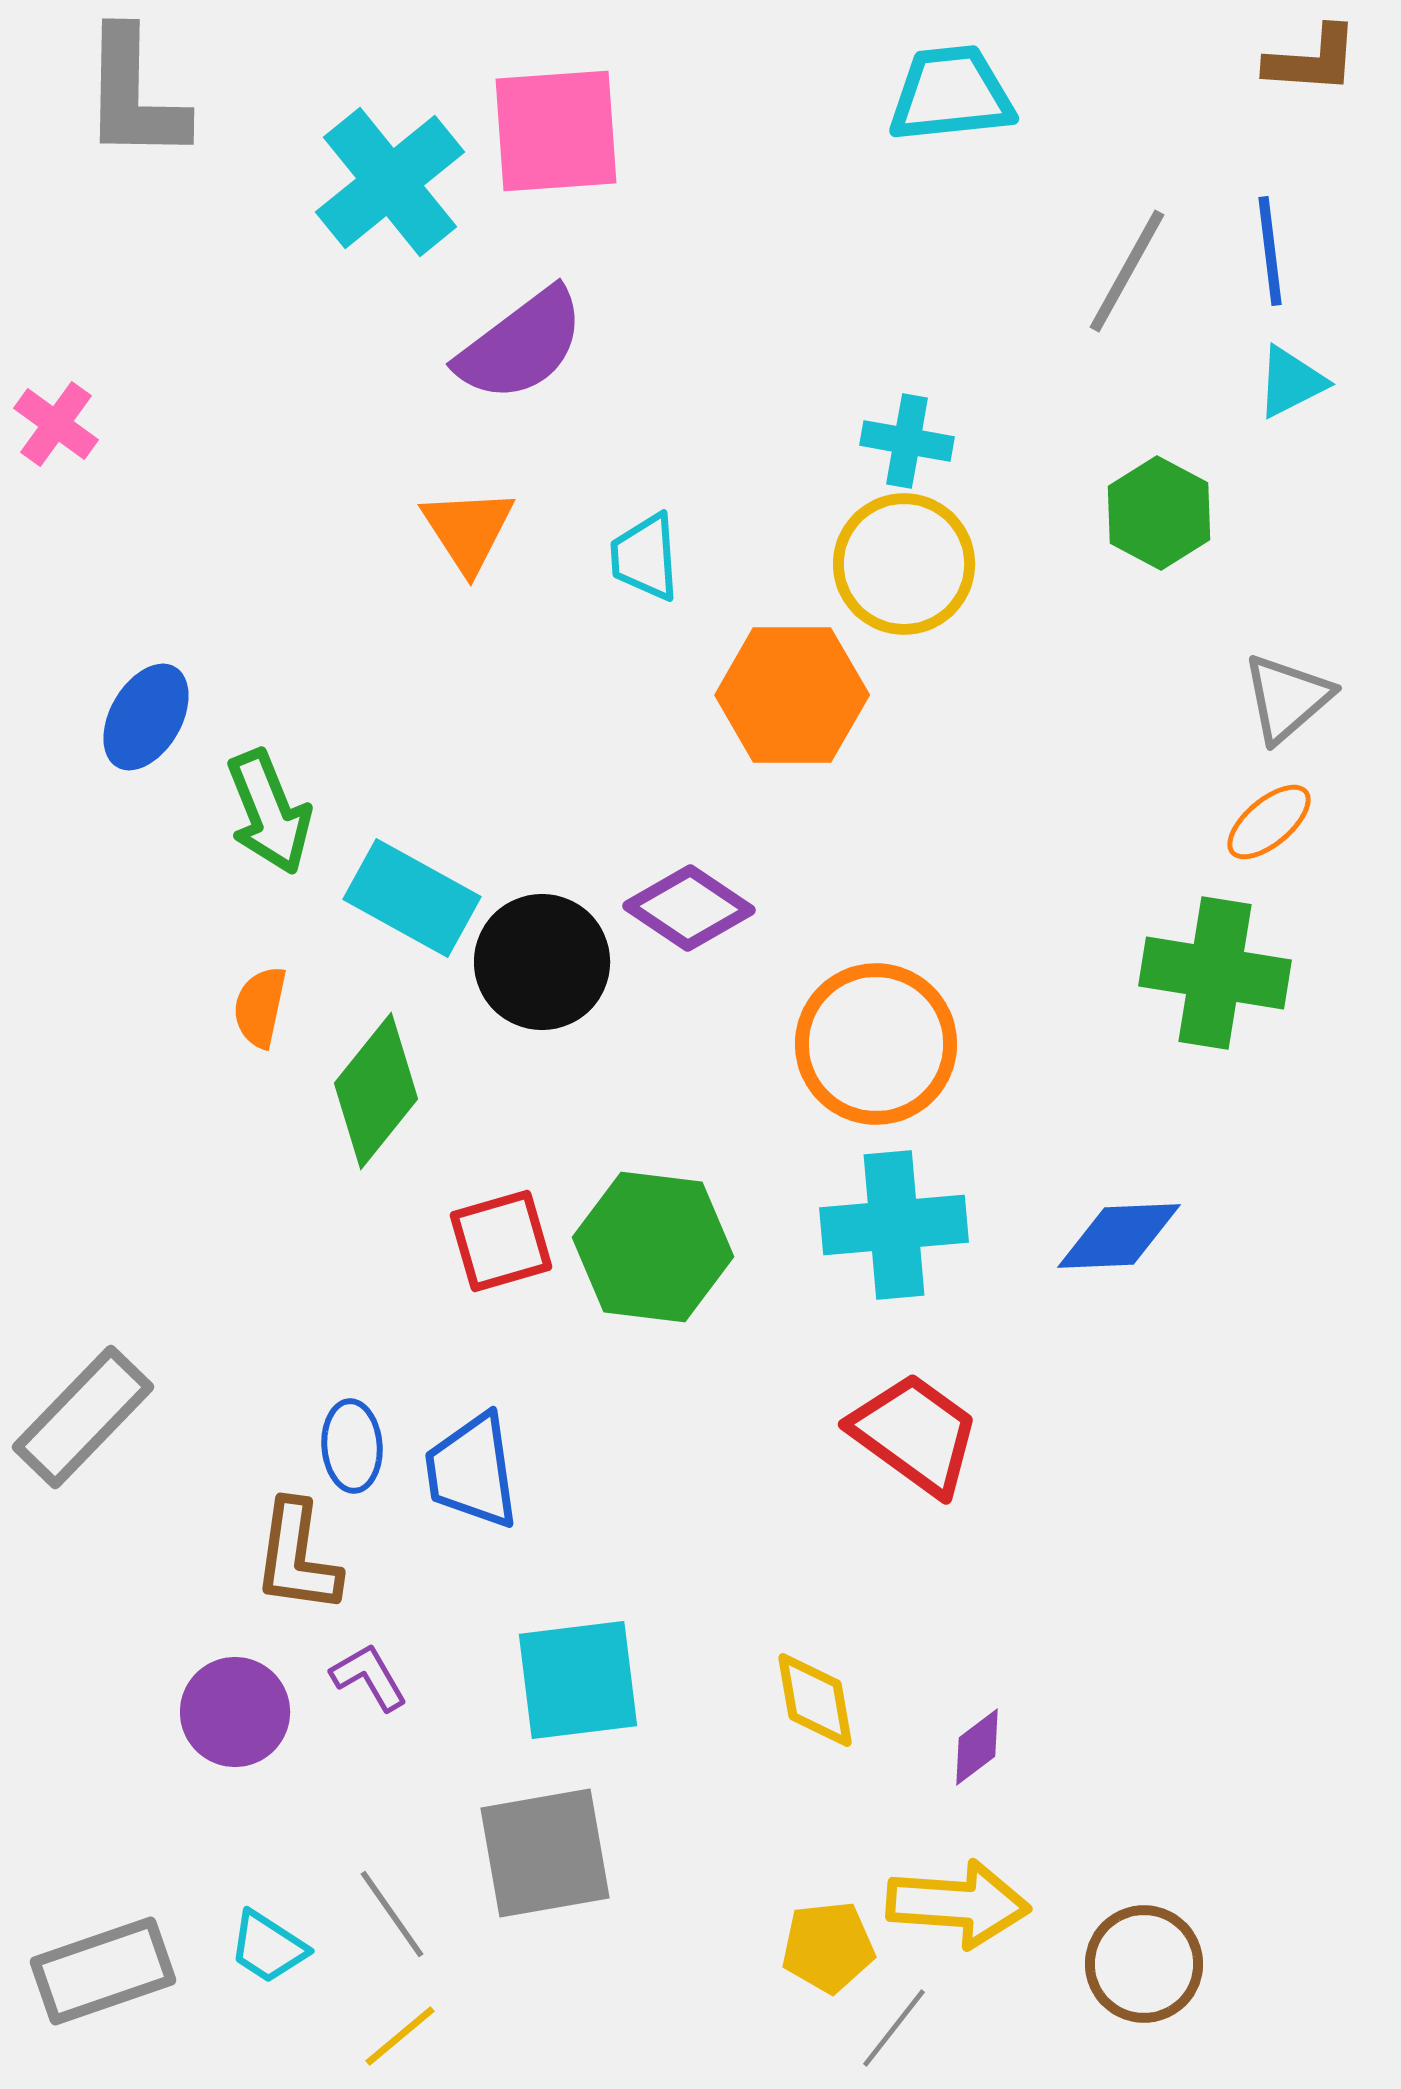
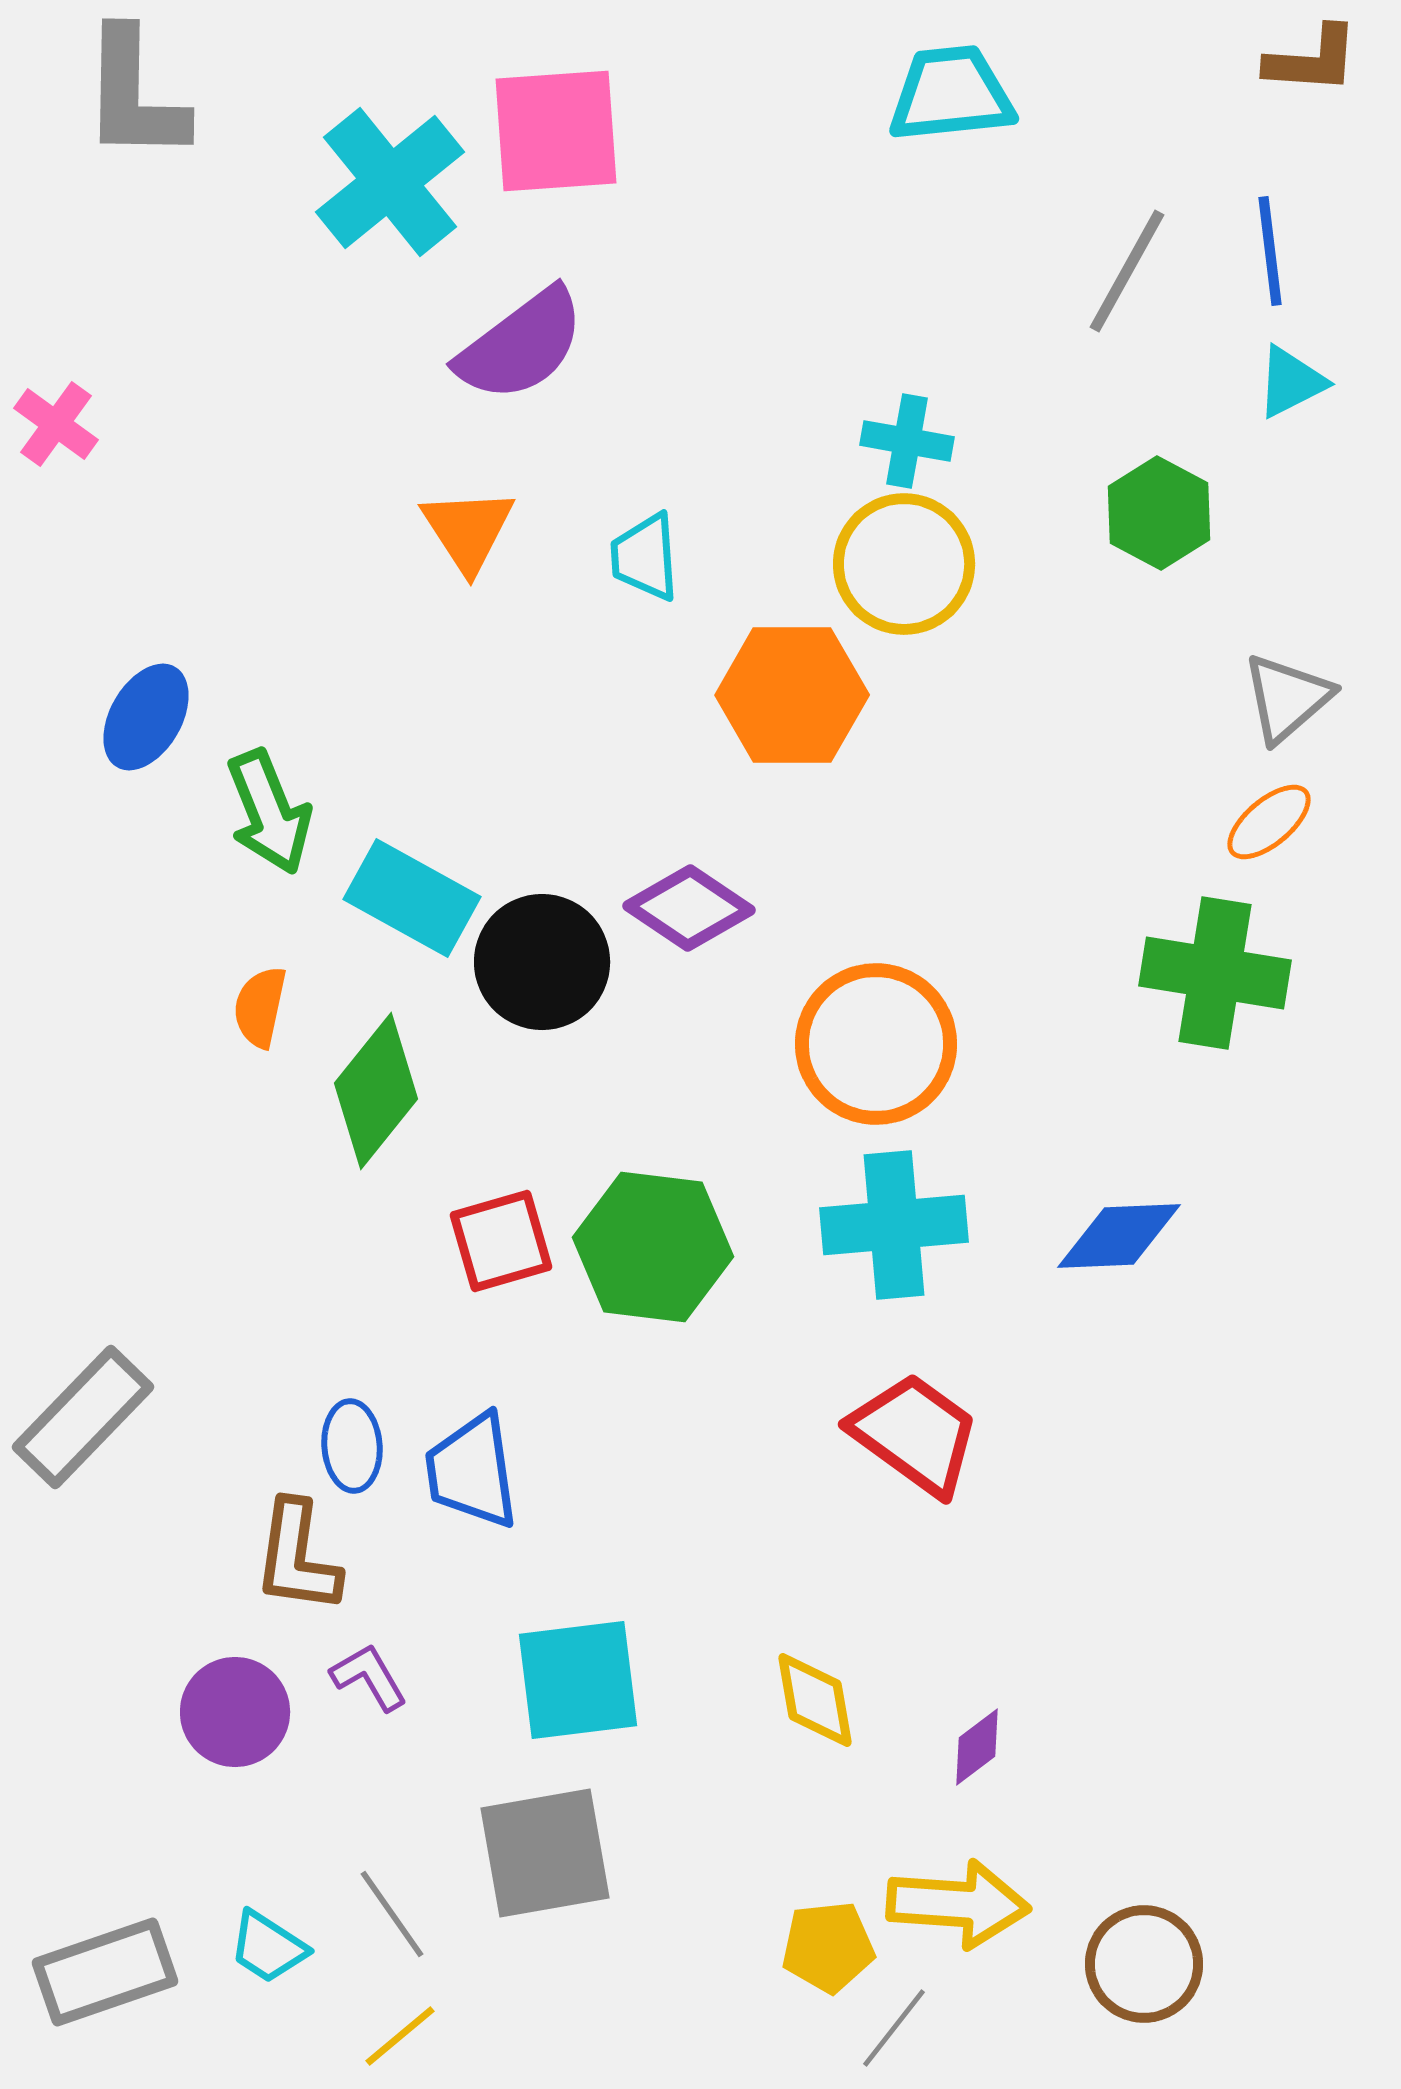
gray rectangle at (103, 1971): moved 2 px right, 1 px down
